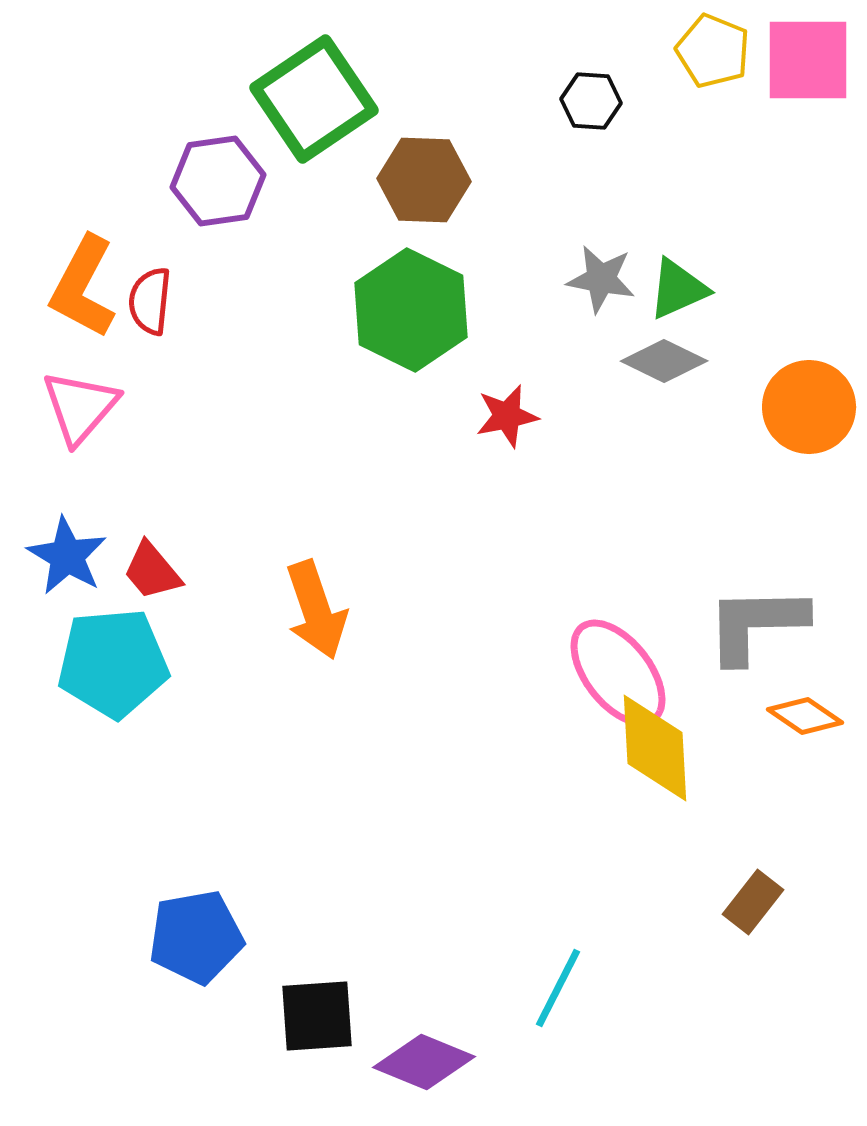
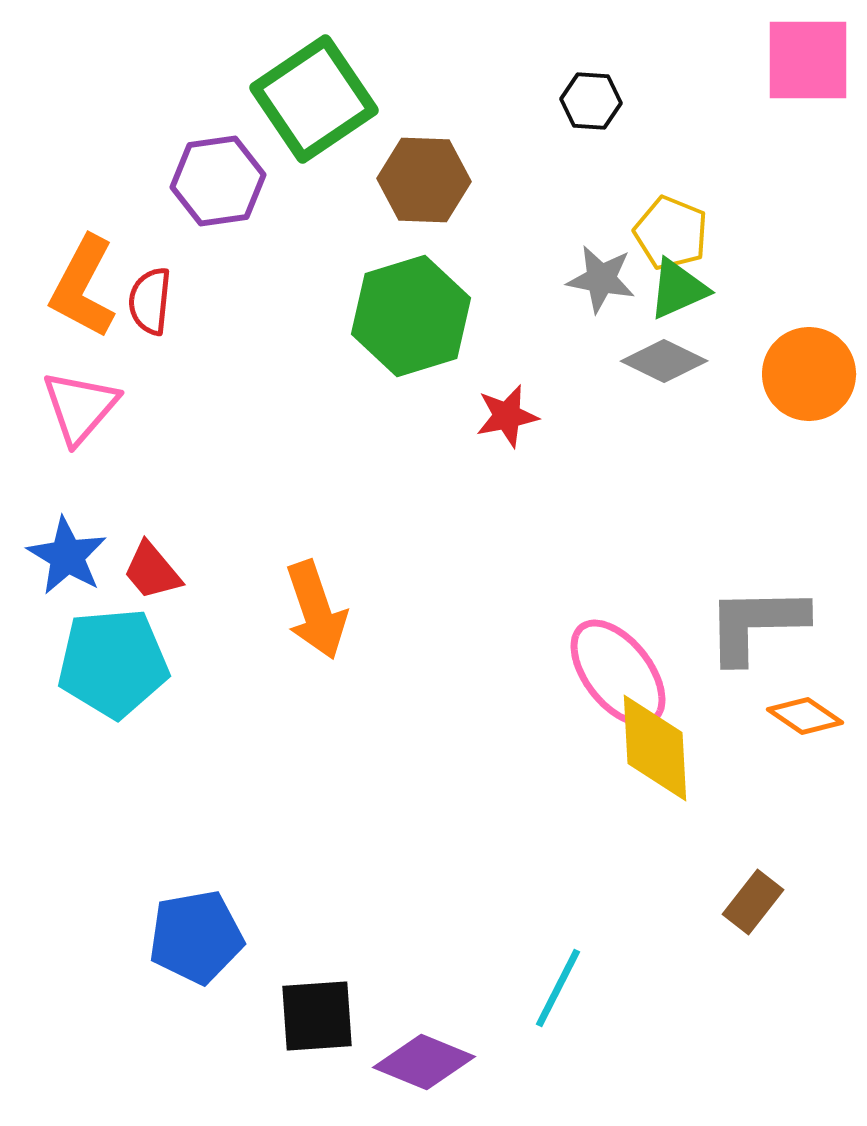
yellow pentagon: moved 42 px left, 182 px down
green hexagon: moved 6 px down; rotated 17 degrees clockwise
orange circle: moved 33 px up
